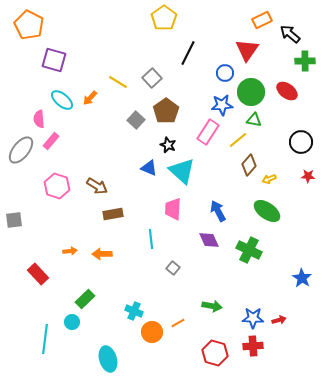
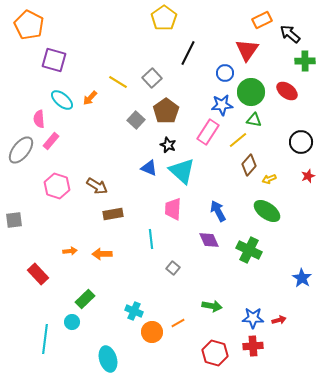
red star at (308, 176): rotated 24 degrees counterclockwise
